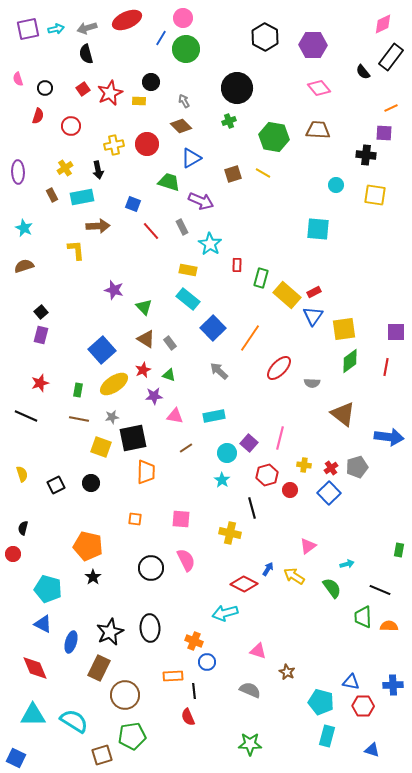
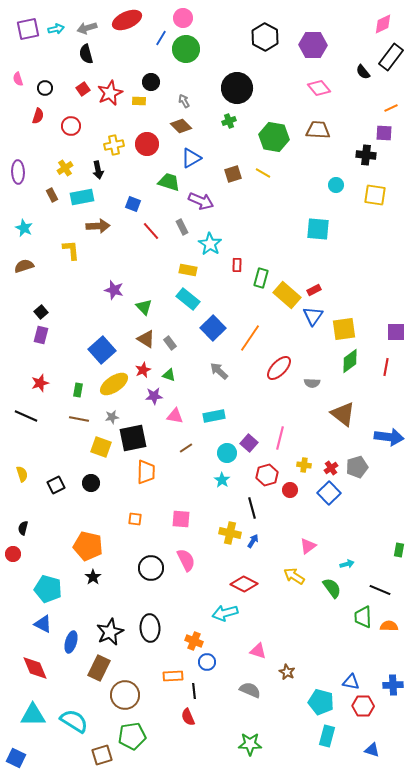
yellow L-shape at (76, 250): moved 5 px left
red rectangle at (314, 292): moved 2 px up
blue arrow at (268, 569): moved 15 px left, 28 px up
